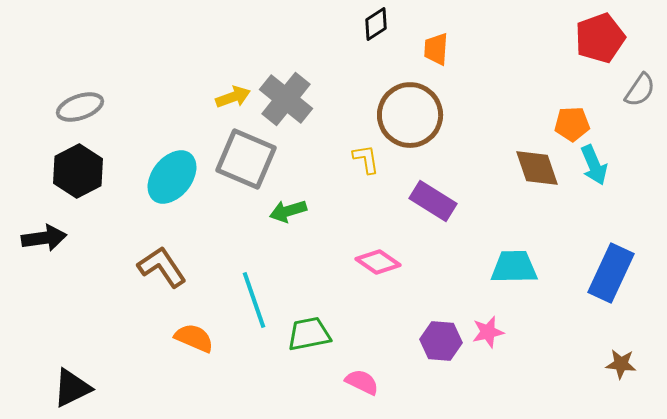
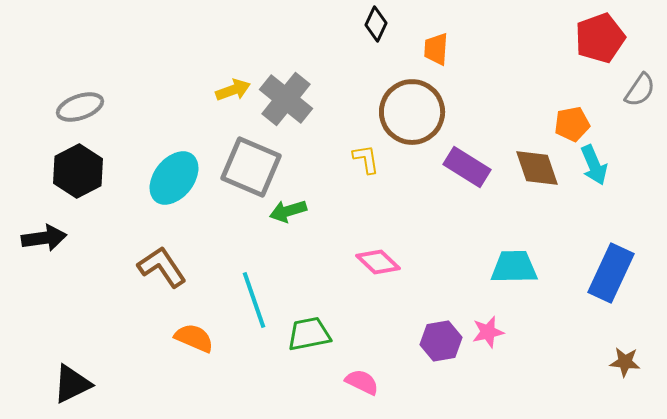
black diamond: rotated 32 degrees counterclockwise
yellow arrow: moved 7 px up
brown circle: moved 2 px right, 3 px up
orange pentagon: rotated 8 degrees counterclockwise
gray square: moved 5 px right, 8 px down
cyan ellipse: moved 2 px right, 1 px down
purple rectangle: moved 34 px right, 34 px up
pink diamond: rotated 9 degrees clockwise
purple hexagon: rotated 15 degrees counterclockwise
brown star: moved 4 px right, 2 px up
black triangle: moved 4 px up
